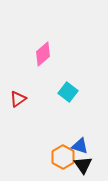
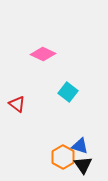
pink diamond: rotated 65 degrees clockwise
red triangle: moved 1 px left, 5 px down; rotated 48 degrees counterclockwise
